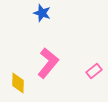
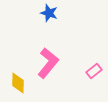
blue star: moved 7 px right
